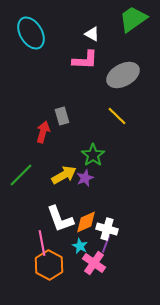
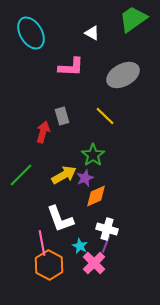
white triangle: moved 1 px up
pink L-shape: moved 14 px left, 7 px down
yellow line: moved 12 px left
orange diamond: moved 10 px right, 26 px up
pink cross: rotated 10 degrees clockwise
